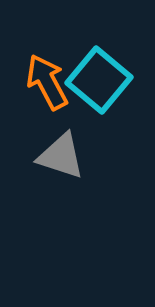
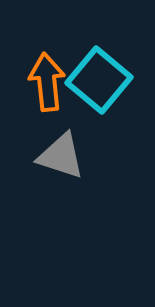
orange arrow: rotated 22 degrees clockwise
